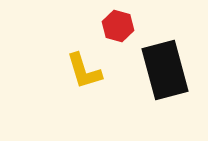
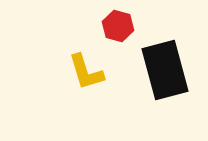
yellow L-shape: moved 2 px right, 1 px down
